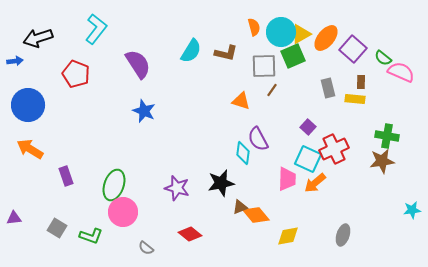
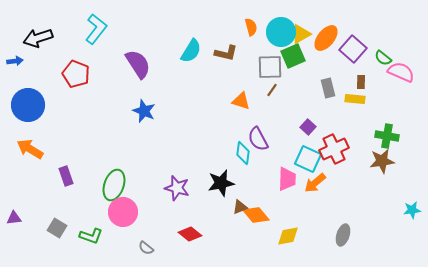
orange semicircle at (254, 27): moved 3 px left
gray square at (264, 66): moved 6 px right, 1 px down
